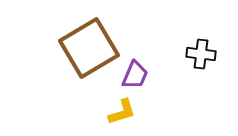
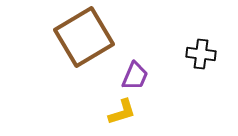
brown square: moved 5 px left, 11 px up
purple trapezoid: moved 1 px down
